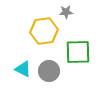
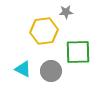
gray circle: moved 2 px right
